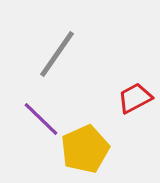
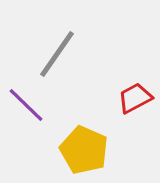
purple line: moved 15 px left, 14 px up
yellow pentagon: moved 1 px left, 1 px down; rotated 24 degrees counterclockwise
